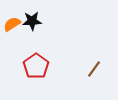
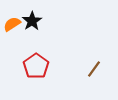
black star: rotated 30 degrees counterclockwise
